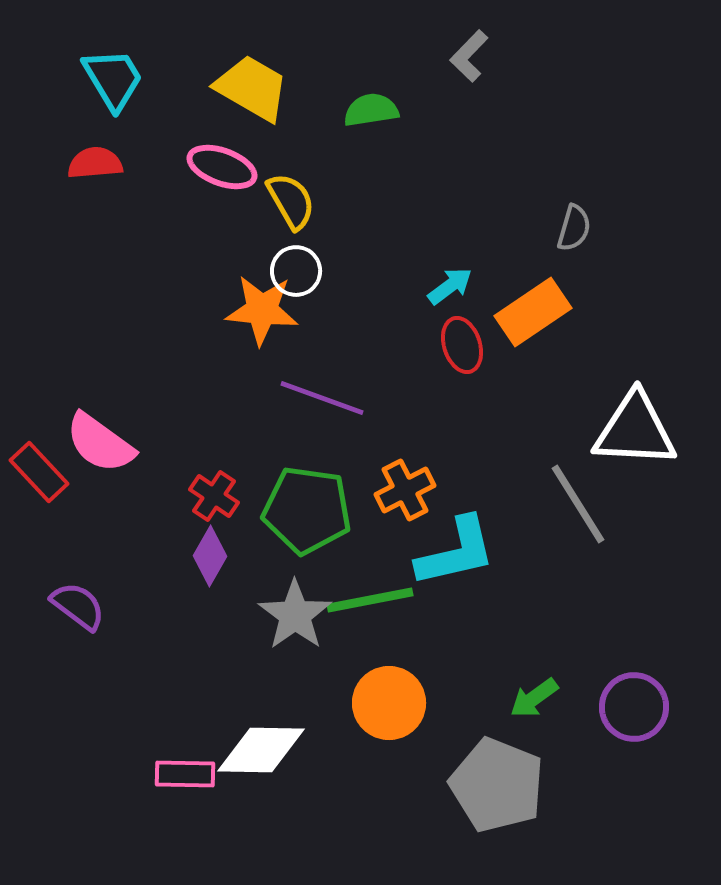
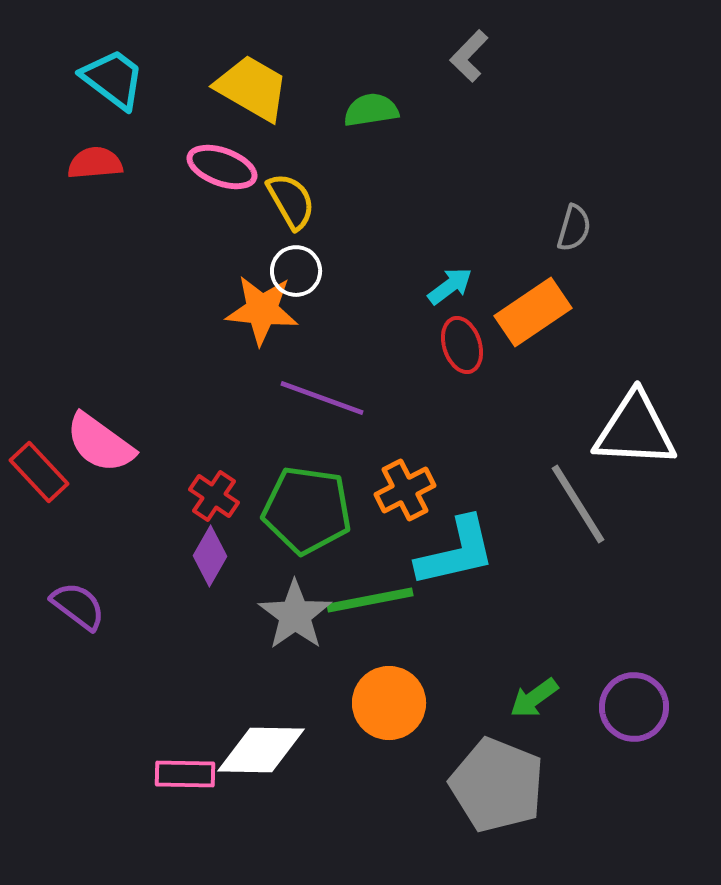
cyan trapezoid: rotated 22 degrees counterclockwise
